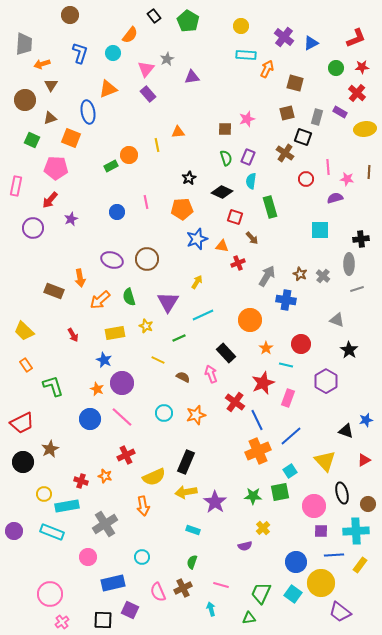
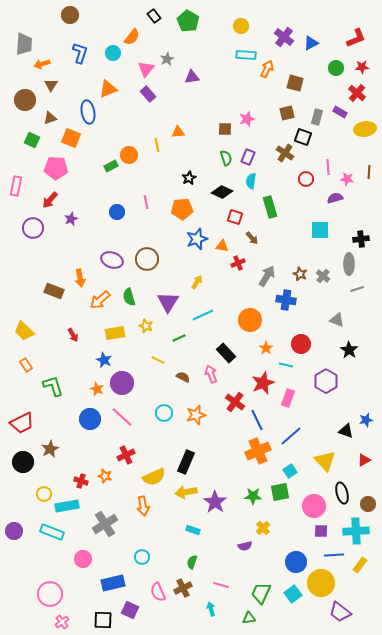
orange semicircle at (130, 35): moved 2 px right, 2 px down
pink circle at (88, 557): moved 5 px left, 2 px down
cyan square at (293, 594): rotated 18 degrees clockwise
